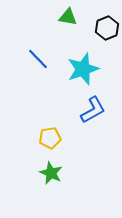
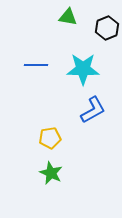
blue line: moved 2 px left, 6 px down; rotated 45 degrees counterclockwise
cyan star: rotated 20 degrees clockwise
